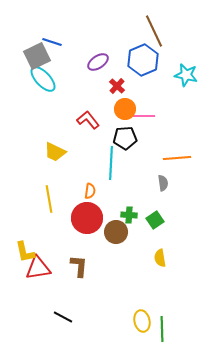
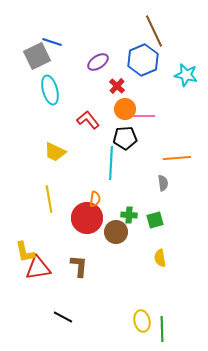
cyan ellipse: moved 7 px right, 11 px down; rotated 28 degrees clockwise
orange semicircle: moved 5 px right, 8 px down
green square: rotated 18 degrees clockwise
